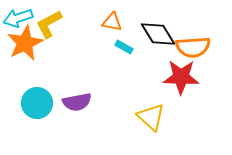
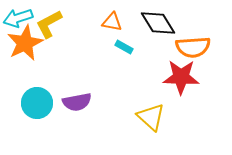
black diamond: moved 11 px up
